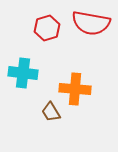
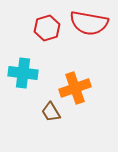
red semicircle: moved 2 px left
orange cross: moved 1 px up; rotated 24 degrees counterclockwise
